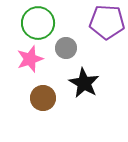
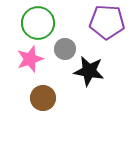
gray circle: moved 1 px left, 1 px down
black star: moved 5 px right, 12 px up; rotated 20 degrees counterclockwise
